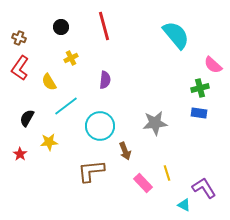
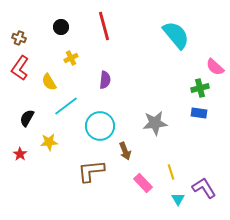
pink semicircle: moved 2 px right, 2 px down
yellow line: moved 4 px right, 1 px up
cyan triangle: moved 6 px left, 6 px up; rotated 32 degrees clockwise
